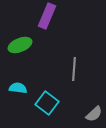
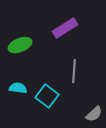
purple rectangle: moved 18 px right, 12 px down; rotated 35 degrees clockwise
gray line: moved 2 px down
cyan square: moved 7 px up
